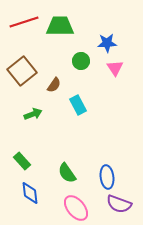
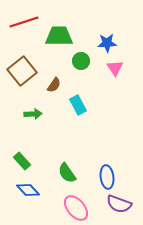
green trapezoid: moved 1 px left, 10 px down
green arrow: rotated 18 degrees clockwise
blue diamond: moved 2 px left, 3 px up; rotated 35 degrees counterclockwise
